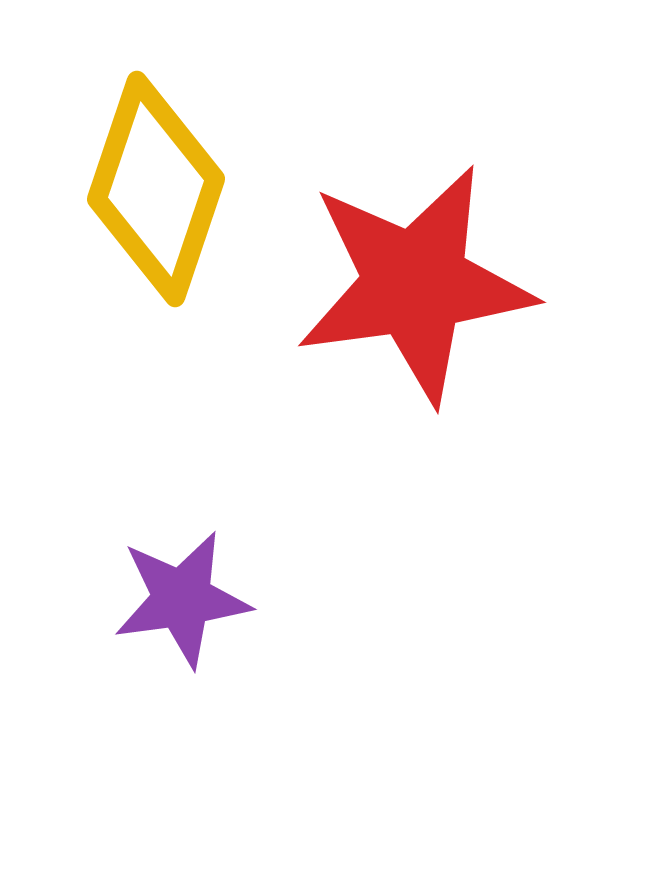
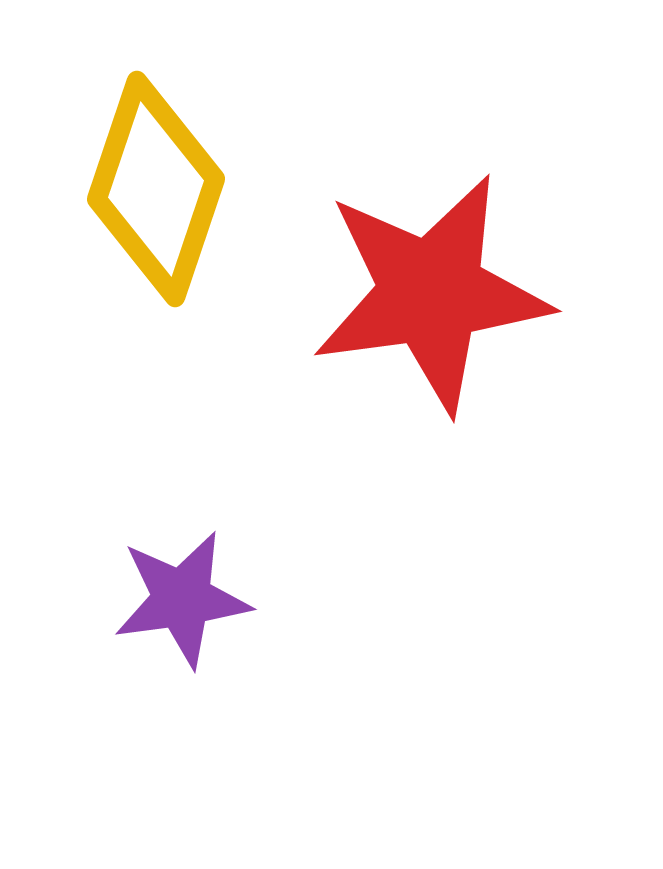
red star: moved 16 px right, 9 px down
